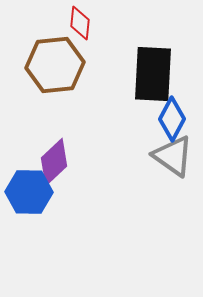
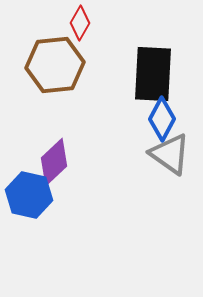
red diamond: rotated 24 degrees clockwise
blue diamond: moved 10 px left
gray triangle: moved 3 px left, 2 px up
blue hexagon: moved 3 px down; rotated 12 degrees clockwise
